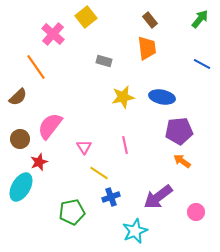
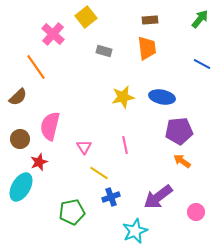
brown rectangle: rotated 56 degrees counterclockwise
gray rectangle: moved 10 px up
pink semicircle: rotated 24 degrees counterclockwise
